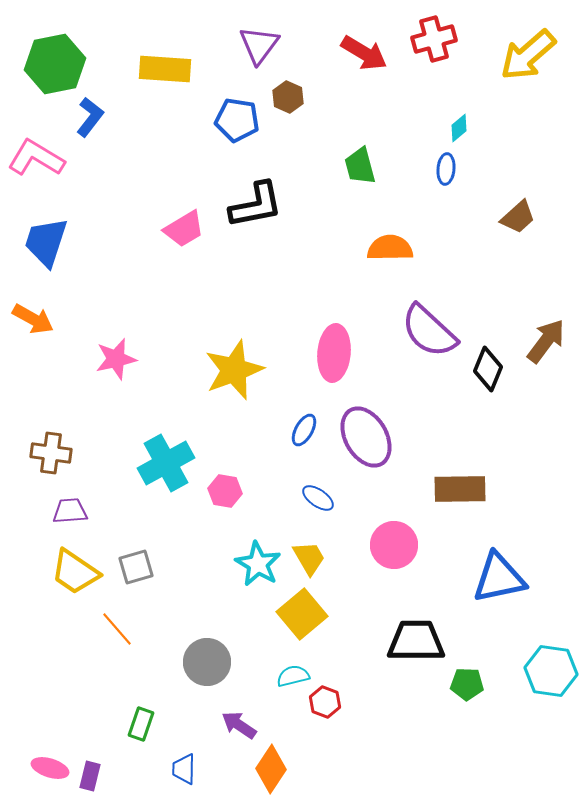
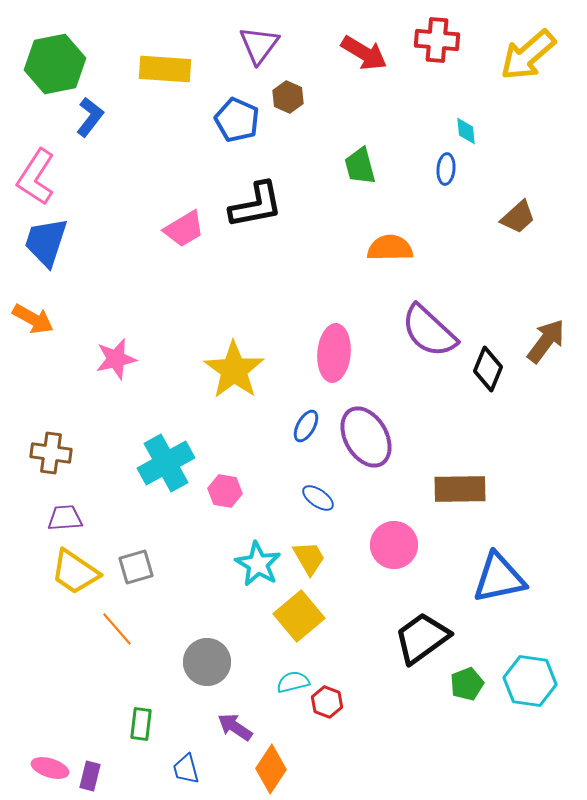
red cross at (434, 39): moved 3 px right, 1 px down; rotated 21 degrees clockwise
blue pentagon at (237, 120): rotated 15 degrees clockwise
cyan diamond at (459, 128): moved 7 px right, 3 px down; rotated 56 degrees counterclockwise
pink L-shape at (36, 158): moved 19 px down; rotated 88 degrees counterclockwise
yellow star at (234, 370): rotated 16 degrees counterclockwise
blue ellipse at (304, 430): moved 2 px right, 4 px up
purple trapezoid at (70, 511): moved 5 px left, 7 px down
yellow square at (302, 614): moved 3 px left, 2 px down
black trapezoid at (416, 641): moved 6 px right, 3 px up; rotated 36 degrees counterclockwise
cyan hexagon at (551, 671): moved 21 px left, 10 px down
cyan semicircle at (293, 676): moved 6 px down
green pentagon at (467, 684): rotated 24 degrees counterclockwise
red hexagon at (325, 702): moved 2 px right
green rectangle at (141, 724): rotated 12 degrees counterclockwise
purple arrow at (239, 725): moved 4 px left, 2 px down
blue trapezoid at (184, 769): moved 2 px right; rotated 16 degrees counterclockwise
